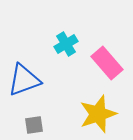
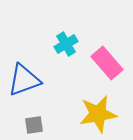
yellow star: rotated 9 degrees clockwise
